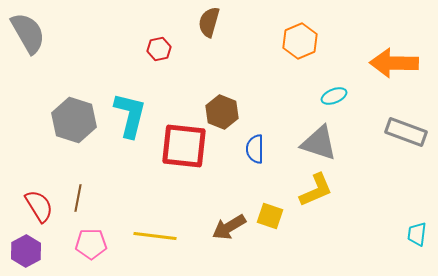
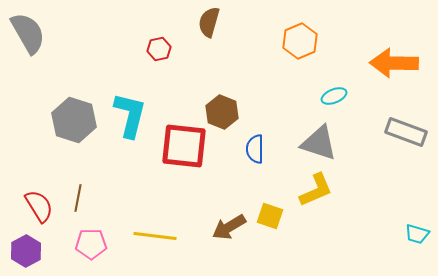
cyan trapezoid: rotated 80 degrees counterclockwise
